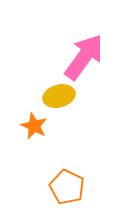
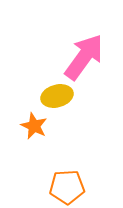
yellow ellipse: moved 2 px left
orange pentagon: rotated 28 degrees counterclockwise
